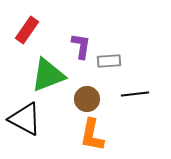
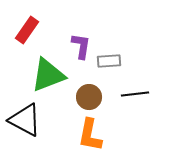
brown circle: moved 2 px right, 2 px up
black triangle: moved 1 px down
orange L-shape: moved 2 px left
